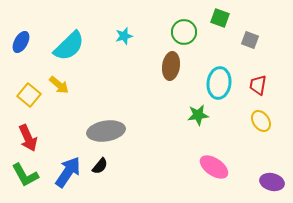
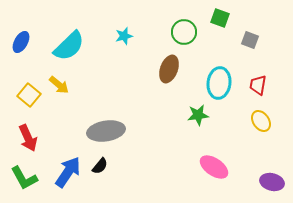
brown ellipse: moved 2 px left, 3 px down; rotated 12 degrees clockwise
green L-shape: moved 1 px left, 3 px down
